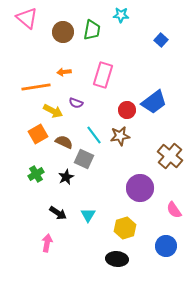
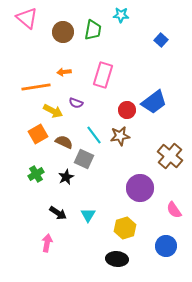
green trapezoid: moved 1 px right
